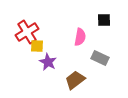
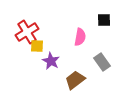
gray rectangle: moved 2 px right, 4 px down; rotated 30 degrees clockwise
purple star: moved 3 px right, 1 px up
